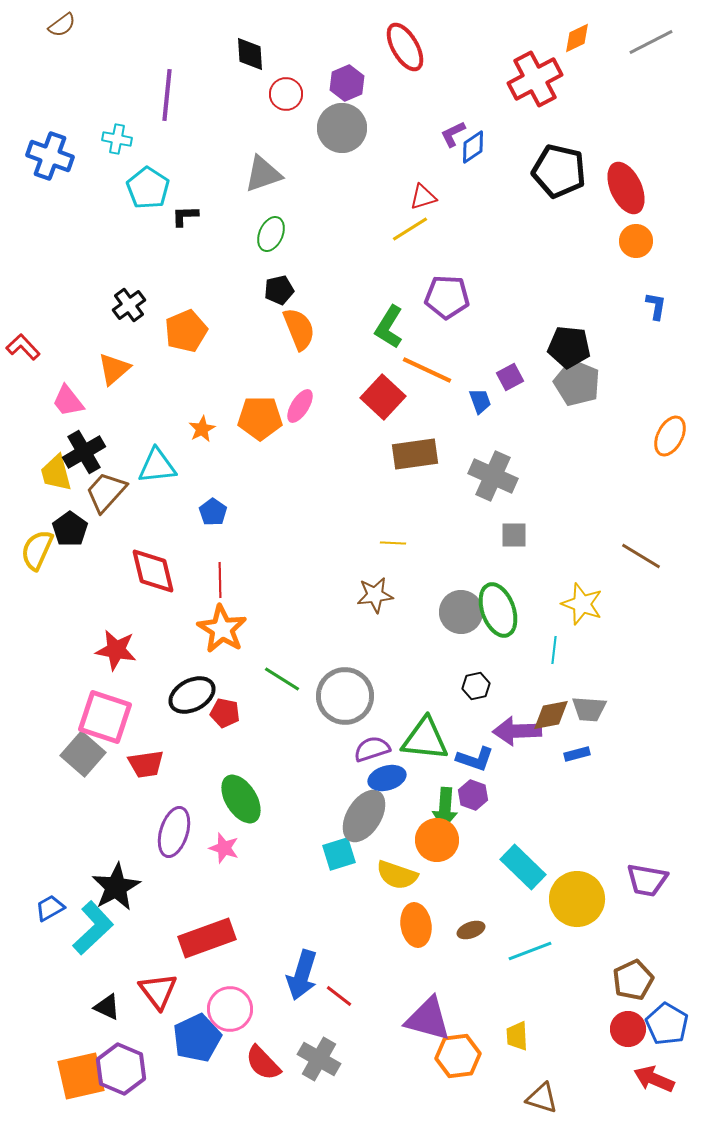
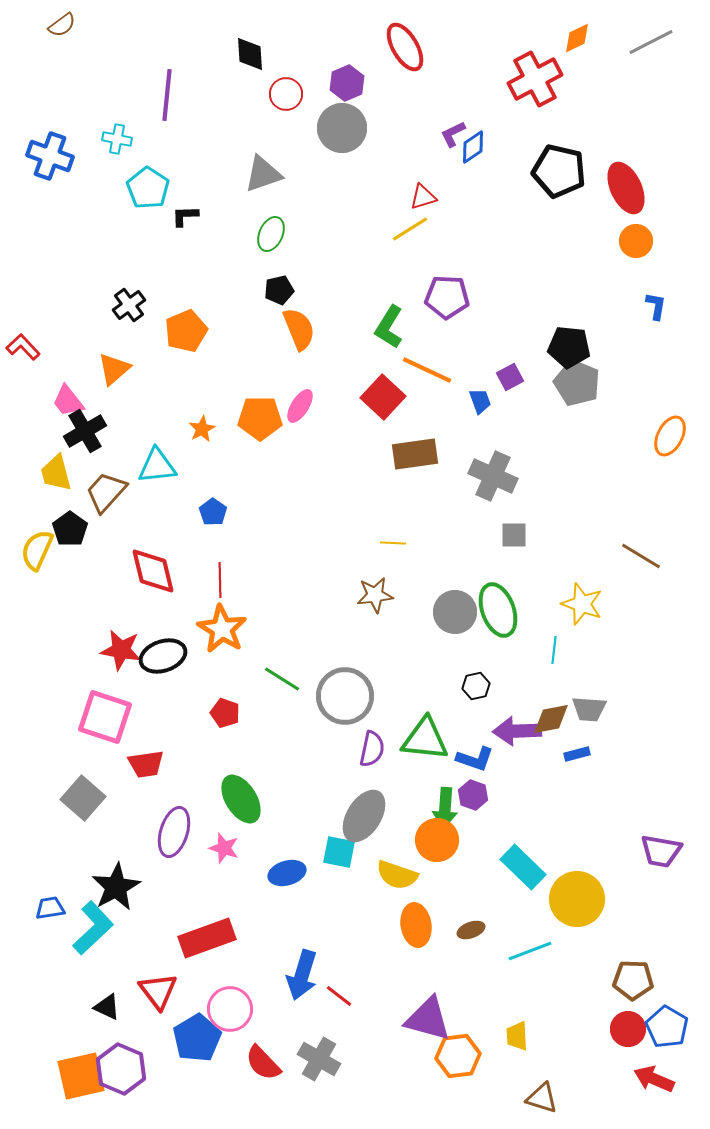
black cross at (84, 452): moved 1 px right, 21 px up
gray circle at (461, 612): moved 6 px left
red star at (116, 650): moved 5 px right
black ellipse at (192, 695): moved 29 px left, 39 px up; rotated 9 degrees clockwise
red pentagon at (225, 713): rotated 8 degrees clockwise
brown diamond at (551, 715): moved 4 px down
purple semicircle at (372, 749): rotated 120 degrees clockwise
gray square at (83, 754): moved 44 px down
blue ellipse at (387, 778): moved 100 px left, 95 px down
cyan square at (339, 854): moved 2 px up; rotated 28 degrees clockwise
purple trapezoid at (647, 880): moved 14 px right, 29 px up
blue trapezoid at (50, 908): rotated 20 degrees clockwise
brown pentagon at (633, 980): rotated 27 degrees clockwise
blue pentagon at (667, 1024): moved 3 px down
blue pentagon at (197, 1038): rotated 6 degrees counterclockwise
